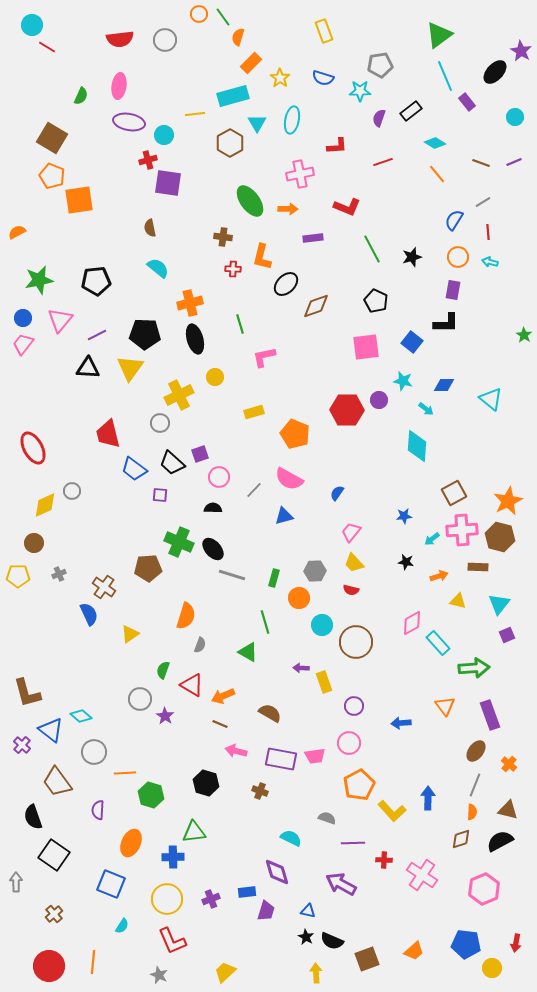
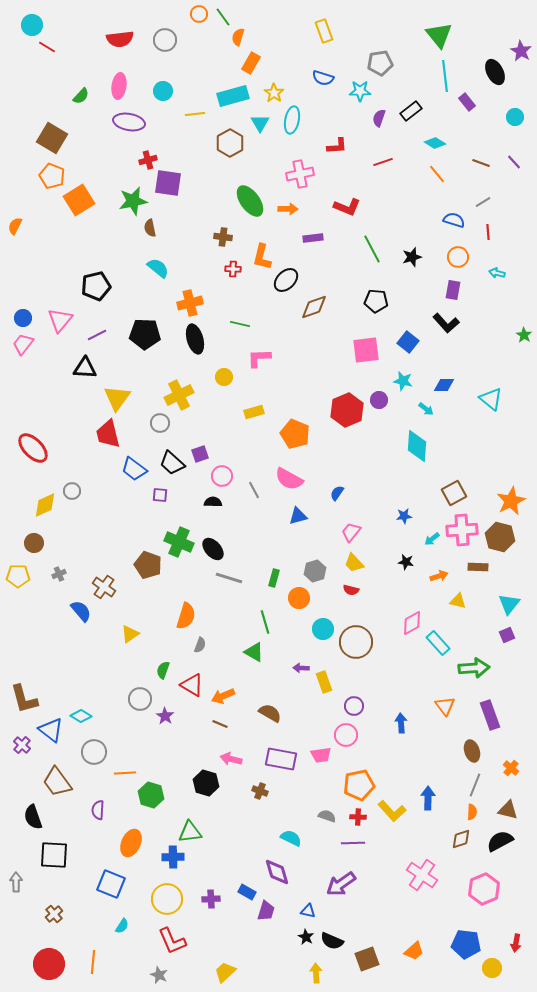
green triangle at (439, 35): rotated 32 degrees counterclockwise
orange rectangle at (251, 63): rotated 15 degrees counterclockwise
gray pentagon at (380, 65): moved 2 px up
black ellipse at (495, 72): rotated 70 degrees counterclockwise
cyan line at (445, 76): rotated 16 degrees clockwise
yellow star at (280, 78): moved 6 px left, 15 px down
green semicircle at (81, 96): rotated 18 degrees clockwise
cyan triangle at (257, 123): moved 3 px right
cyan circle at (164, 135): moved 1 px left, 44 px up
purple line at (514, 162): rotated 70 degrees clockwise
orange square at (79, 200): rotated 24 degrees counterclockwise
blue semicircle at (454, 220): rotated 75 degrees clockwise
orange semicircle at (17, 232): moved 2 px left, 6 px up; rotated 36 degrees counterclockwise
cyan arrow at (490, 262): moved 7 px right, 11 px down
green star at (39, 280): moved 94 px right, 79 px up
black pentagon at (96, 281): moved 5 px down; rotated 8 degrees counterclockwise
black ellipse at (286, 284): moved 4 px up
black pentagon at (376, 301): rotated 20 degrees counterclockwise
brown diamond at (316, 306): moved 2 px left, 1 px down
black L-shape at (446, 323): rotated 48 degrees clockwise
green line at (240, 324): rotated 60 degrees counterclockwise
blue square at (412, 342): moved 4 px left
pink square at (366, 347): moved 3 px down
pink L-shape at (264, 357): moved 5 px left, 1 px down; rotated 10 degrees clockwise
black triangle at (88, 368): moved 3 px left
yellow triangle at (130, 368): moved 13 px left, 30 px down
yellow circle at (215, 377): moved 9 px right
red hexagon at (347, 410): rotated 24 degrees counterclockwise
red ellipse at (33, 448): rotated 16 degrees counterclockwise
pink circle at (219, 477): moved 3 px right, 1 px up
gray line at (254, 490): rotated 72 degrees counterclockwise
orange star at (508, 501): moved 3 px right
black semicircle at (213, 508): moved 6 px up
blue triangle at (284, 516): moved 14 px right
brown pentagon at (148, 568): moved 3 px up; rotated 24 degrees clockwise
gray hexagon at (315, 571): rotated 15 degrees counterclockwise
gray line at (232, 575): moved 3 px left, 3 px down
cyan triangle at (499, 604): moved 10 px right
blue semicircle at (89, 614): moved 8 px left, 3 px up; rotated 15 degrees counterclockwise
cyan circle at (322, 625): moved 1 px right, 4 px down
green triangle at (248, 652): moved 6 px right
brown L-shape at (27, 693): moved 3 px left, 6 px down
cyan diamond at (81, 716): rotated 10 degrees counterclockwise
blue arrow at (401, 723): rotated 90 degrees clockwise
pink circle at (349, 743): moved 3 px left, 8 px up
pink arrow at (236, 751): moved 5 px left, 8 px down
brown ellipse at (476, 751): moved 4 px left; rotated 55 degrees counterclockwise
pink trapezoid at (315, 756): moved 6 px right, 1 px up
orange cross at (509, 764): moved 2 px right, 4 px down
orange pentagon at (359, 785): rotated 16 degrees clockwise
gray semicircle at (327, 818): moved 2 px up
green triangle at (194, 832): moved 4 px left
black square at (54, 855): rotated 32 degrees counterclockwise
red cross at (384, 860): moved 26 px left, 43 px up
purple arrow at (341, 884): rotated 64 degrees counterclockwise
blue rectangle at (247, 892): rotated 36 degrees clockwise
purple cross at (211, 899): rotated 18 degrees clockwise
red circle at (49, 966): moved 2 px up
